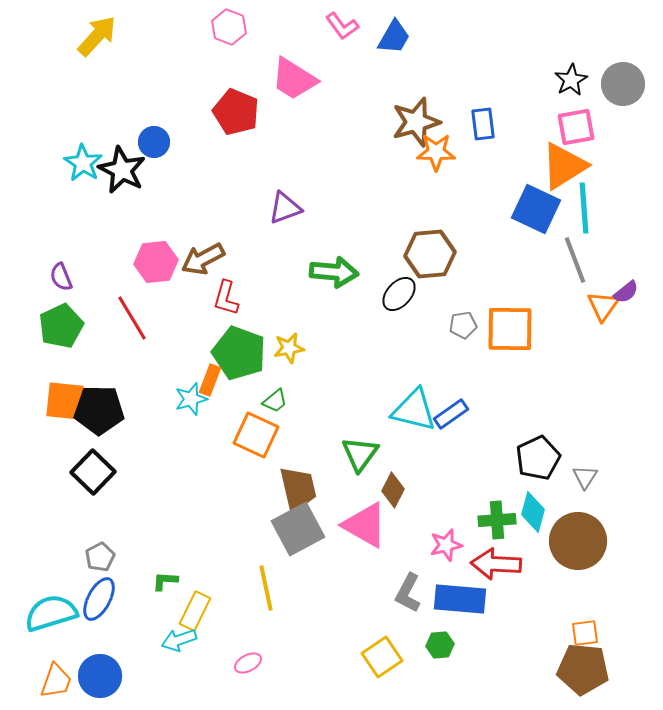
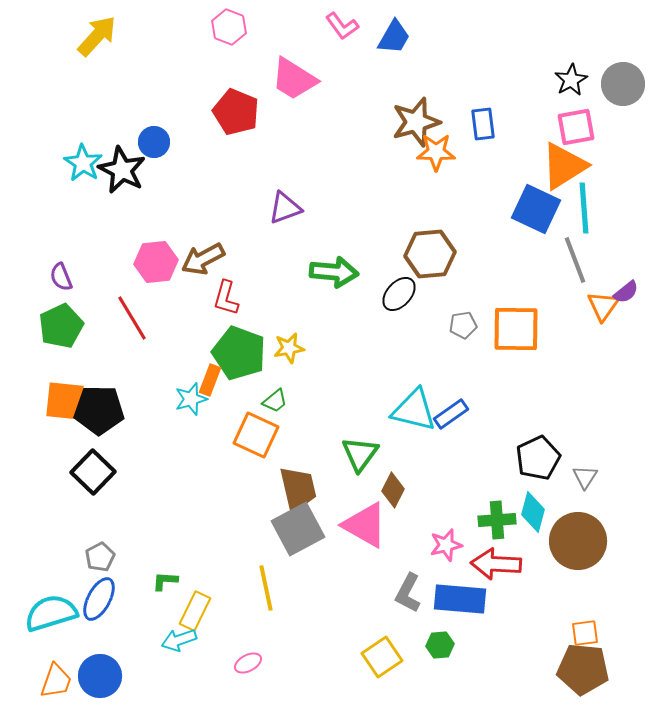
orange square at (510, 329): moved 6 px right
